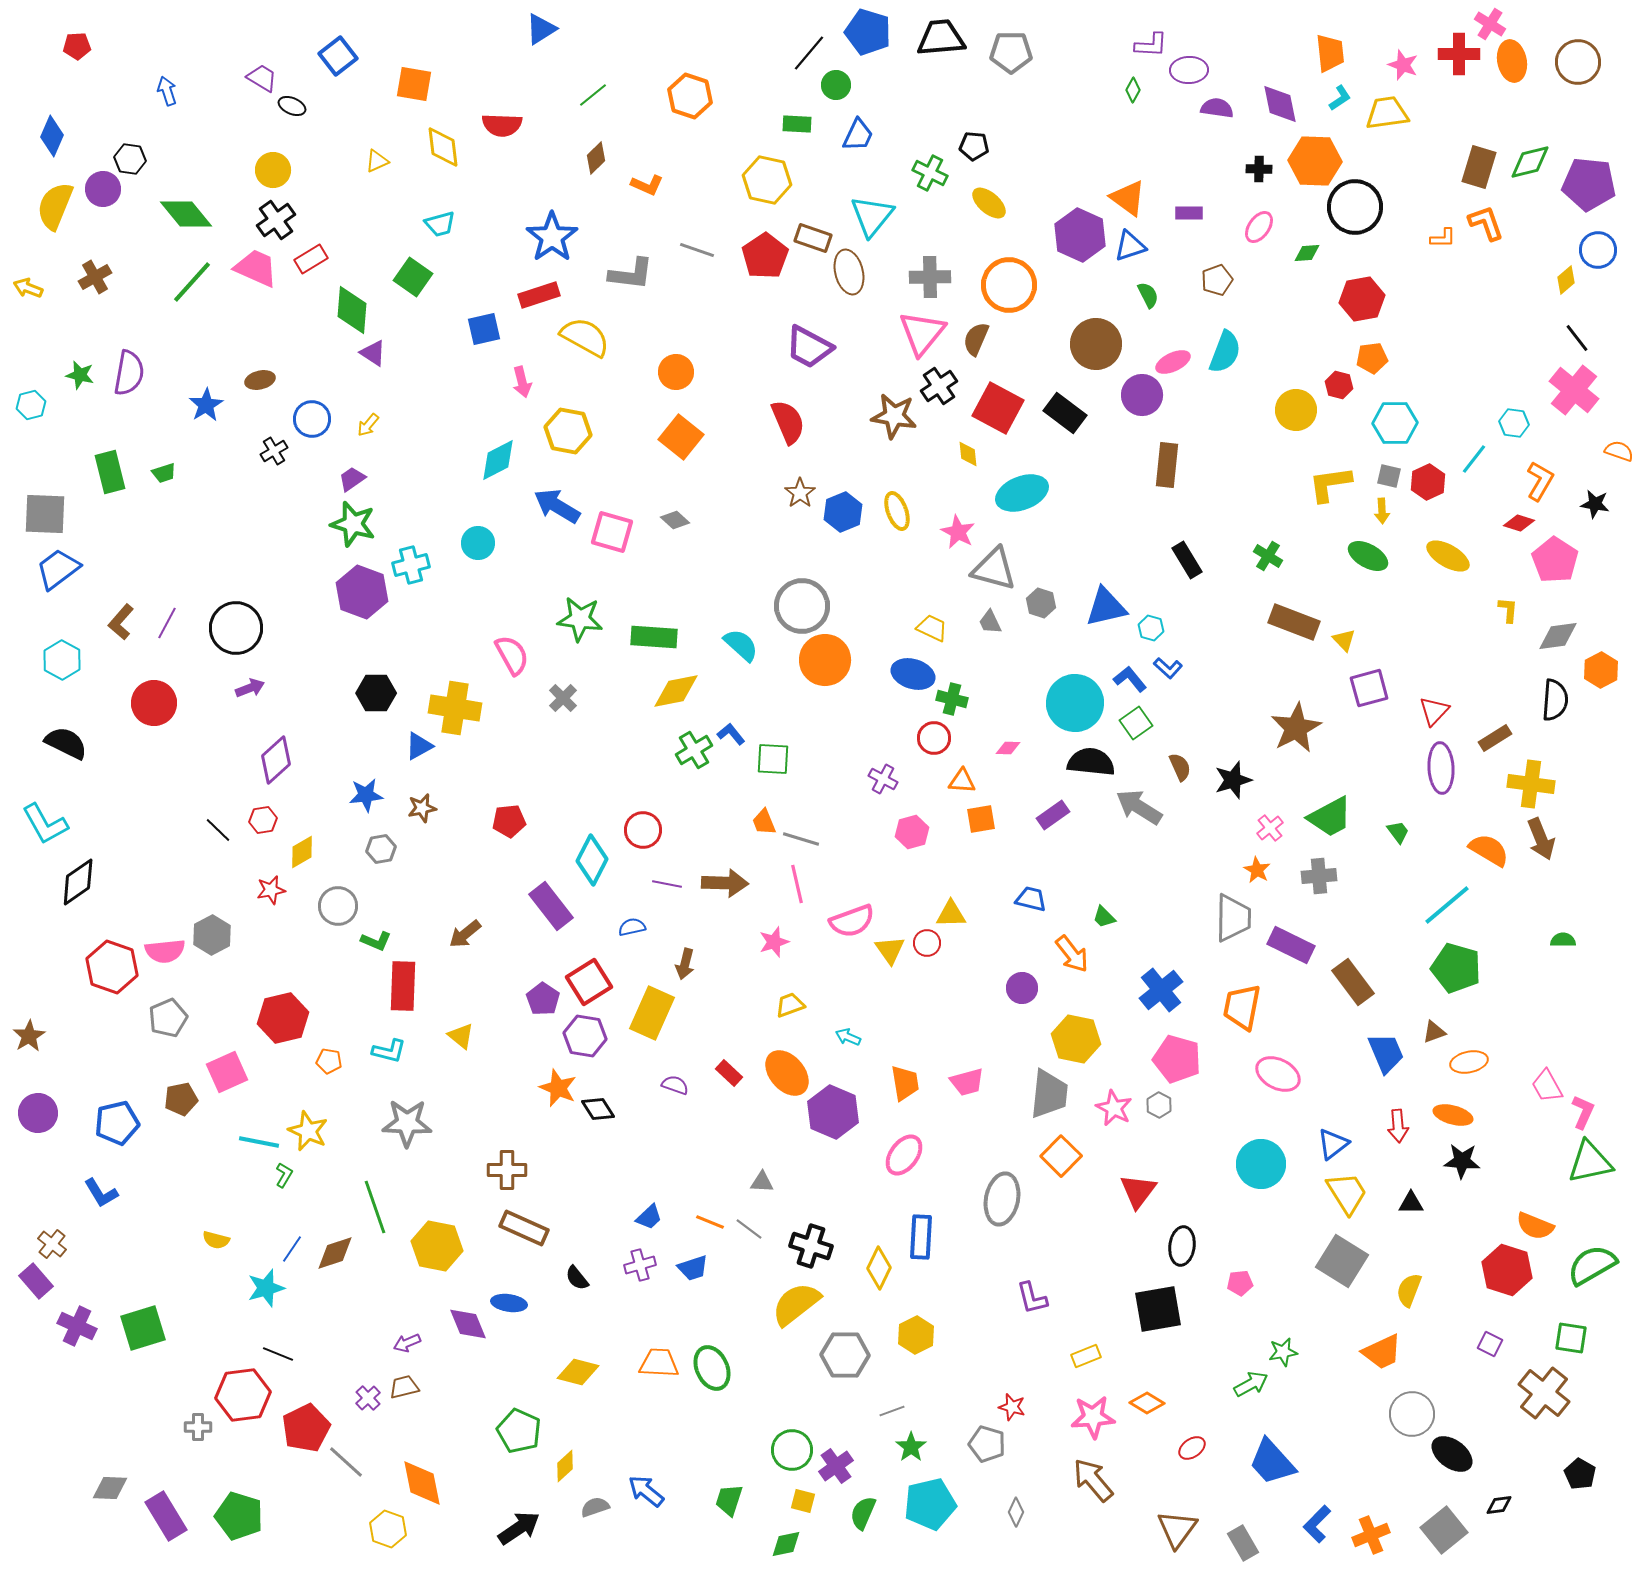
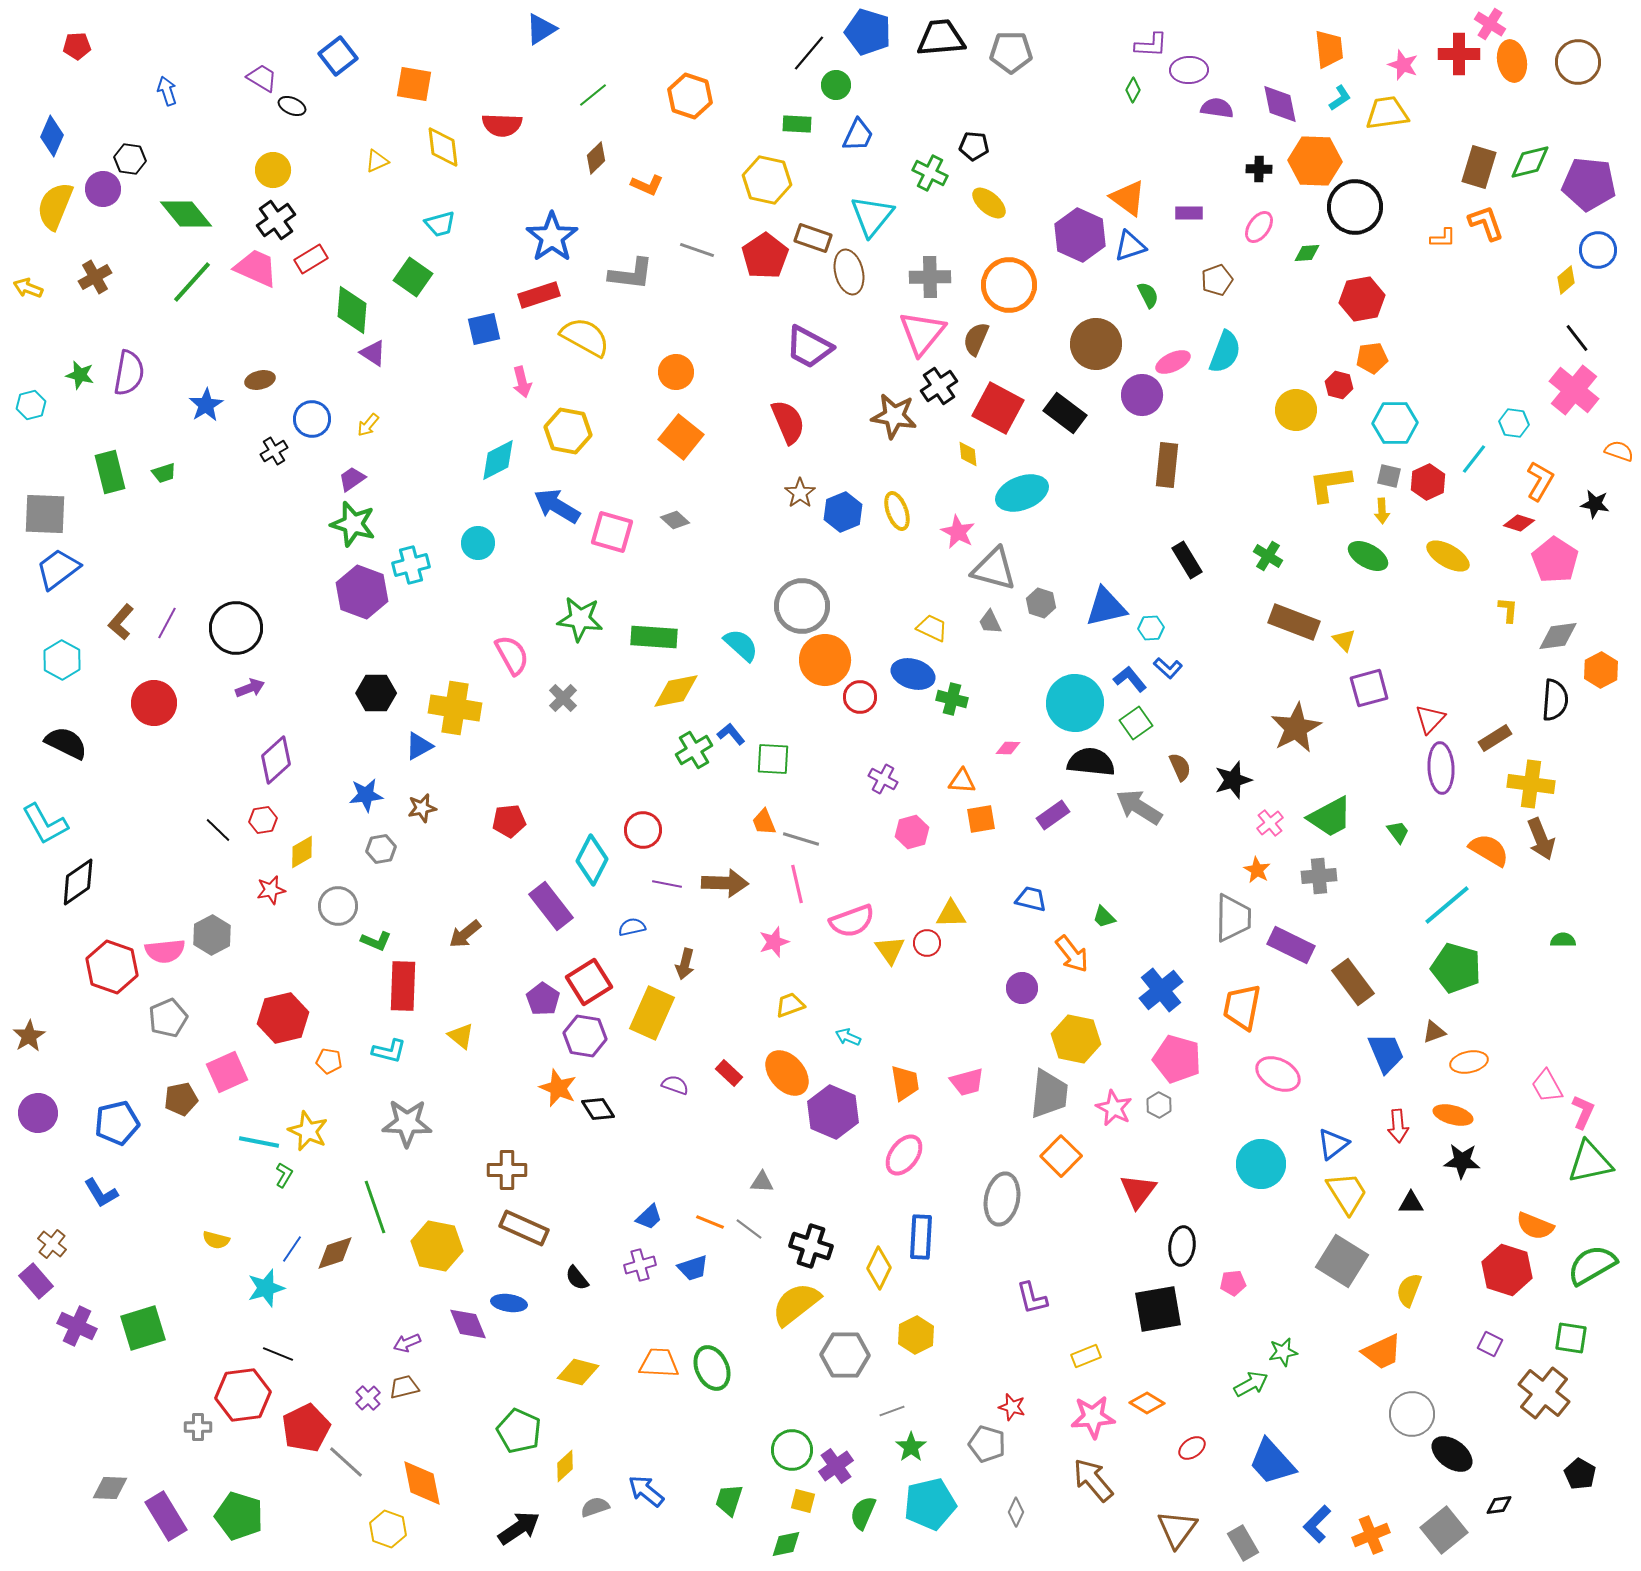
orange trapezoid at (1330, 53): moved 1 px left, 4 px up
cyan hexagon at (1151, 628): rotated 20 degrees counterclockwise
red triangle at (1434, 711): moved 4 px left, 8 px down
red circle at (934, 738): moved 74 px left, 41 px up
pink cross at (1270, 828): moved 5 px up
pink pentagon at (1240, 1283): moved 7 px left
